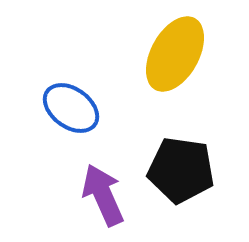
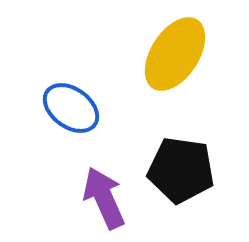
yellow ellipse: rotated 4 degrees clockwise
purple arrow: moved 1 px right, 3 px down
